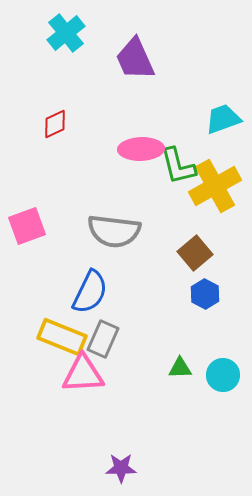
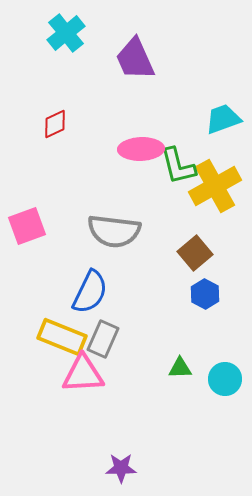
cyan circle: moved 2 px right, 4 px down
